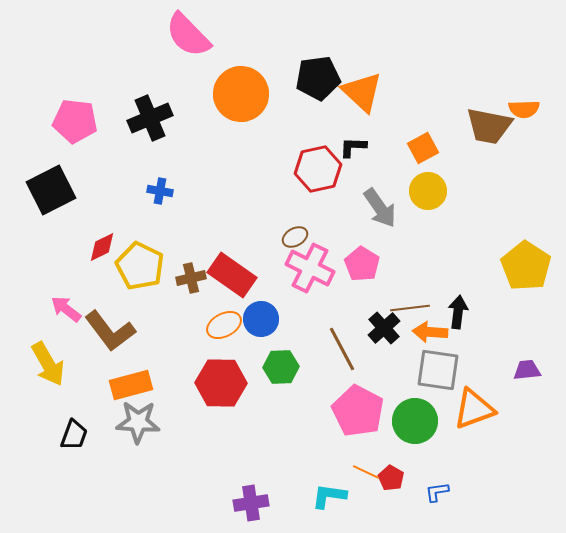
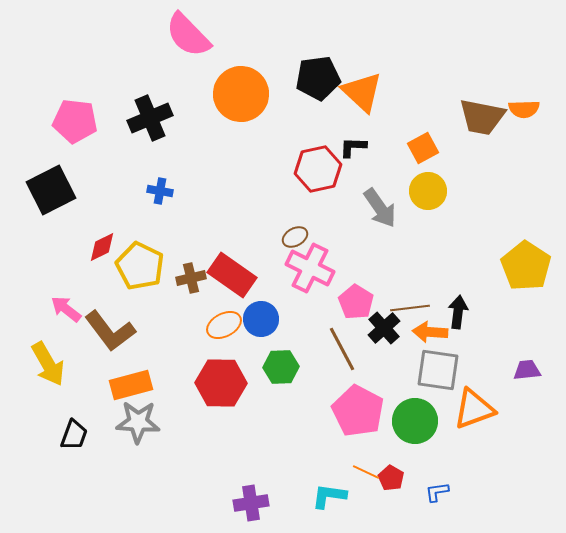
brown trapezoid at (489, 126): moved 7 px left, 9 px up
pink pentagon at (362, 264): moved 6 px left, 38 px down
